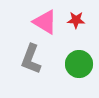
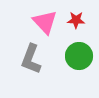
pink triangle: rotated 16 degrees clockwise
green circle: moved 8 px up
